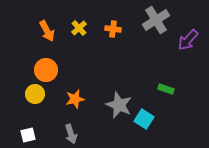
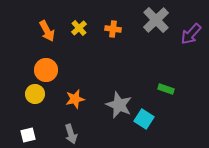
gray cross: rotated 12 degrees counterclockwise
purple arrow: moved 3 px right, 6 px up
